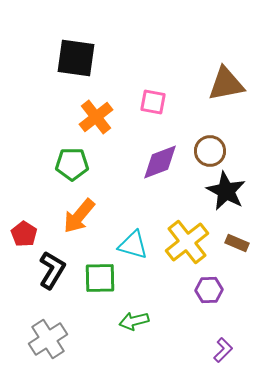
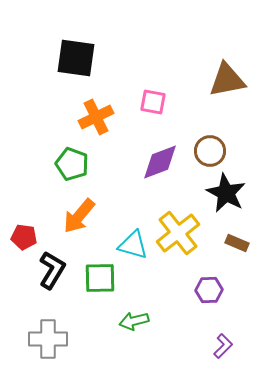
brown triangle: moved 1 px right, 4 px up
orange cross: rotated 12 degrees clockwise
green pentagon: rotated 20 degrees clockwise
black star: moved 2 px down
red pentagon: moved 3 px down; rotated 25 degrees counterclockwise
yellow cross: moved 9 px left, 9 px up
gray cross: rotated 33 degrees clockwise
purple L-shape: moved 4 px up
